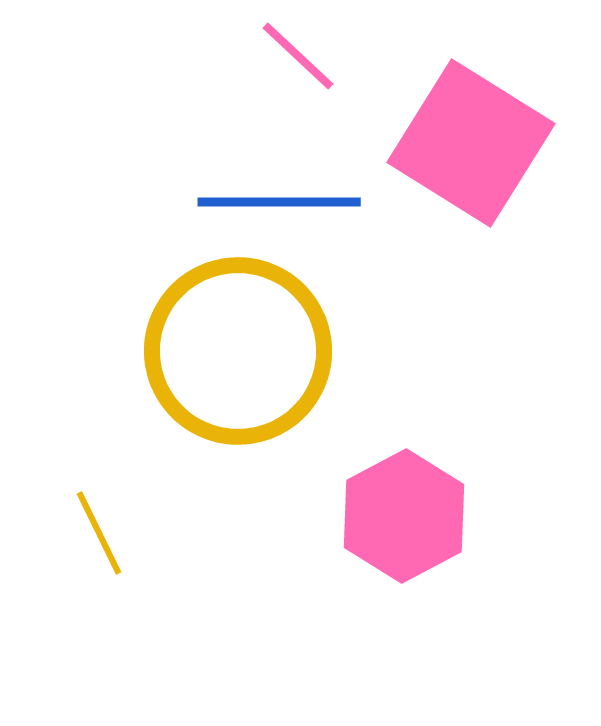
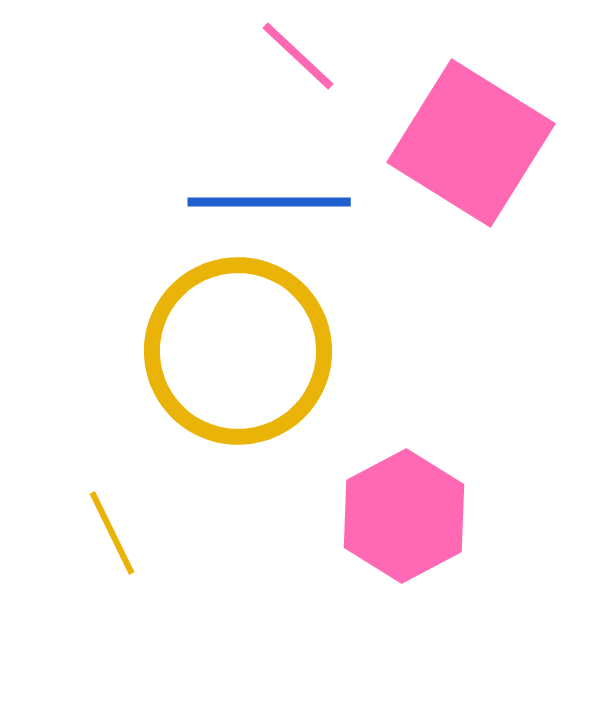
blue line: moved 10 px left
yellow line: moved 13 px right
